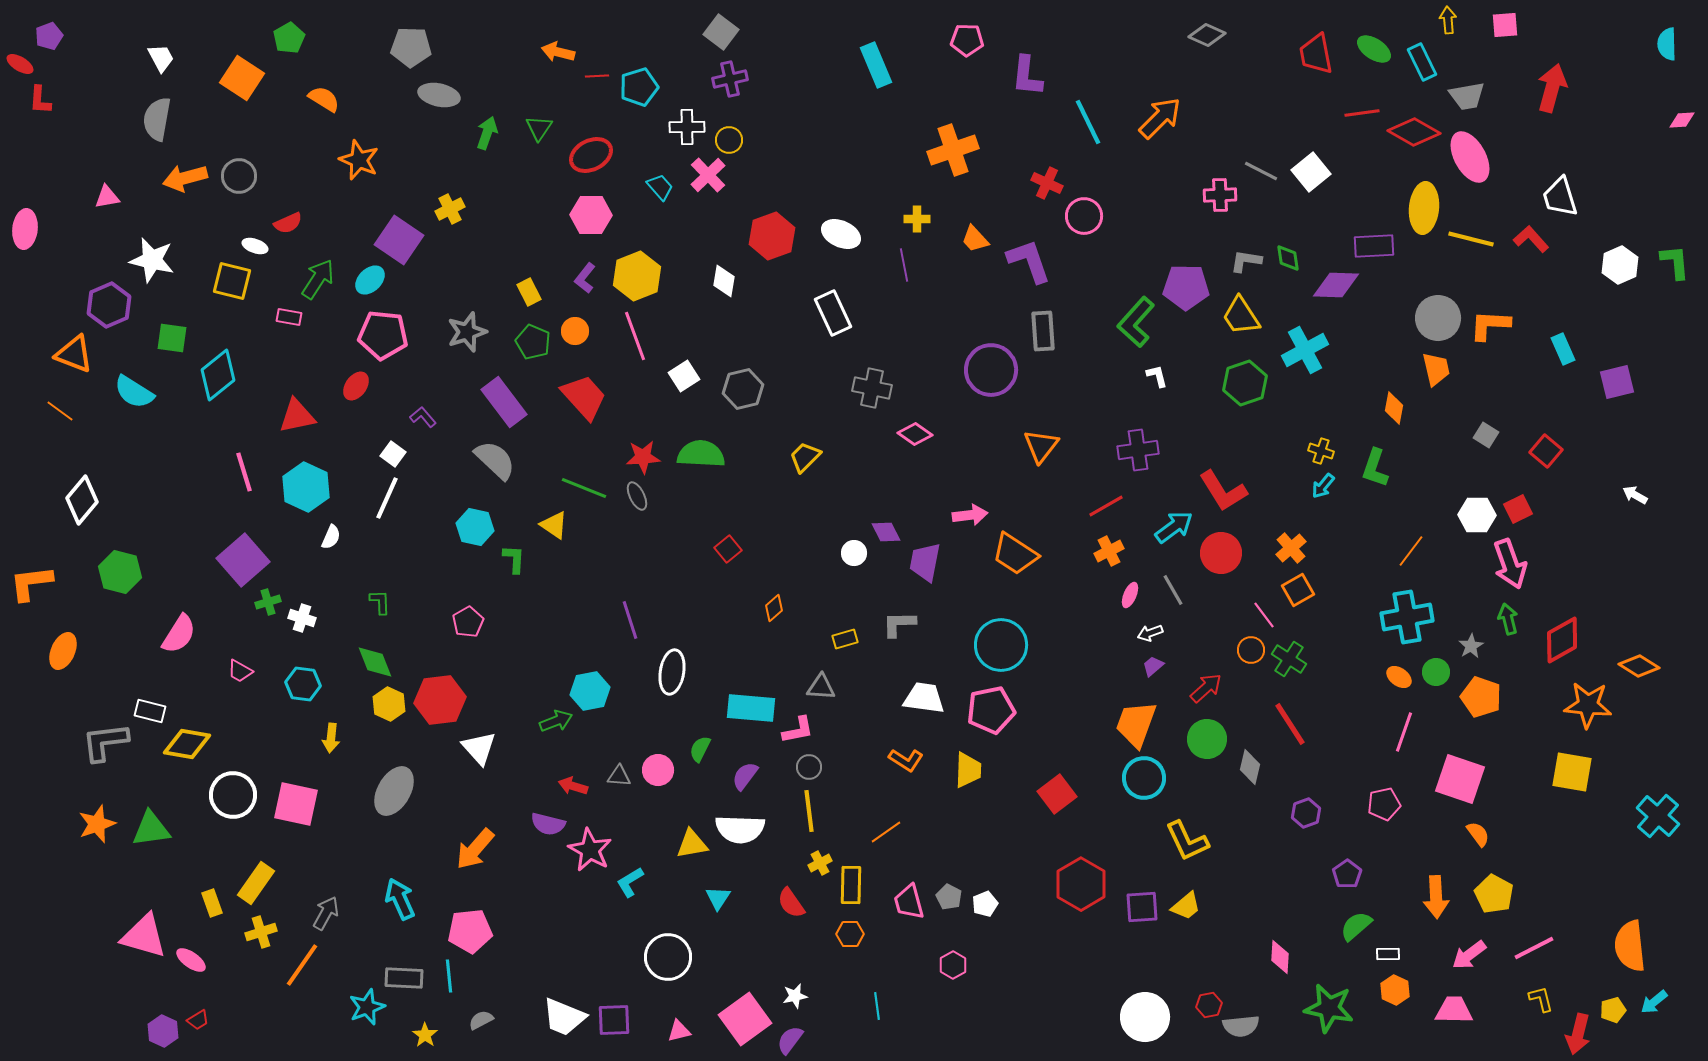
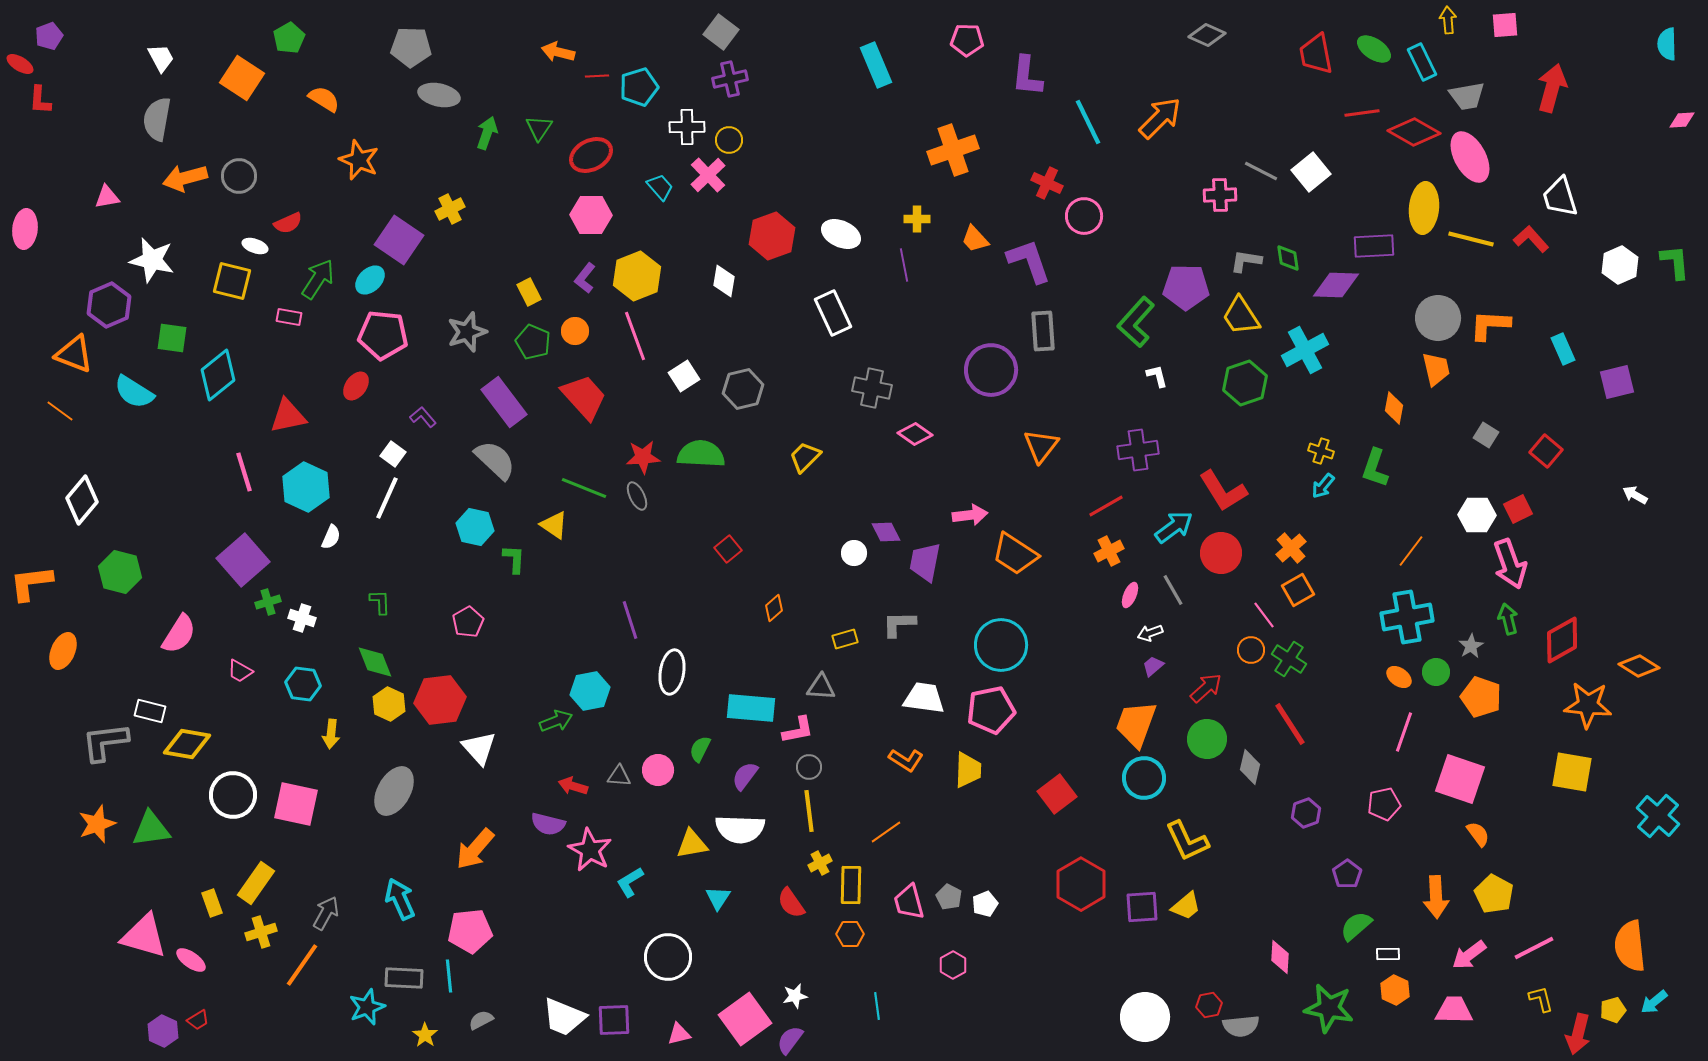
red triangle at (297, 416): moved 9 px left
yellow arrow at (331, 738): moved 4 px up
pink triangle at (679, 1031): moved 3 px down
